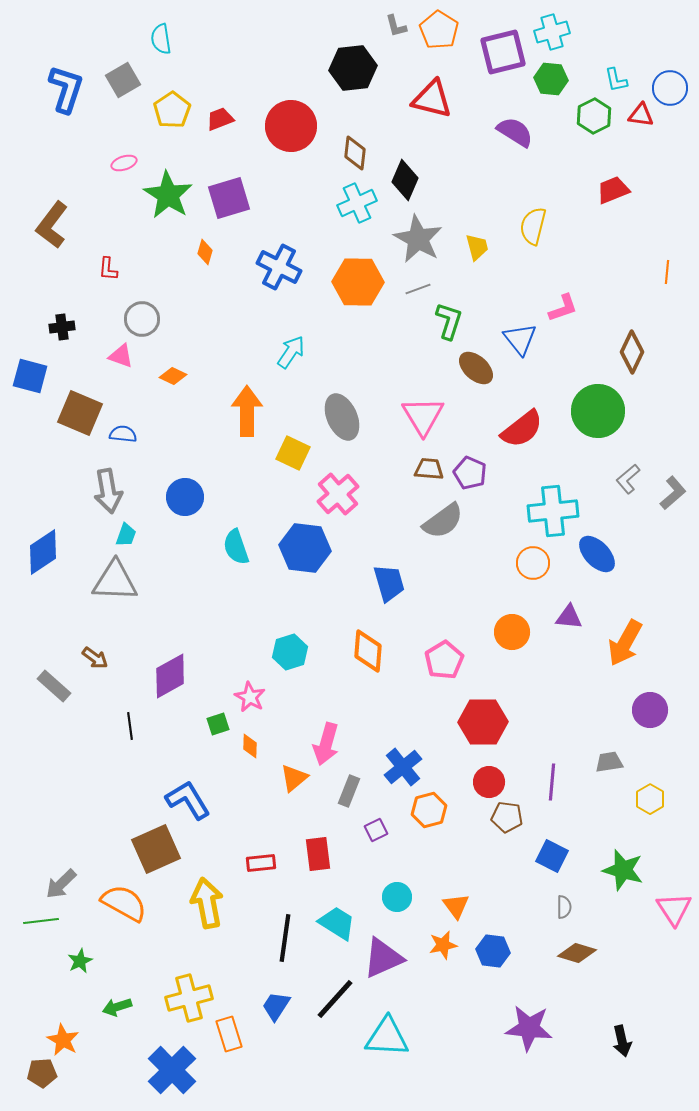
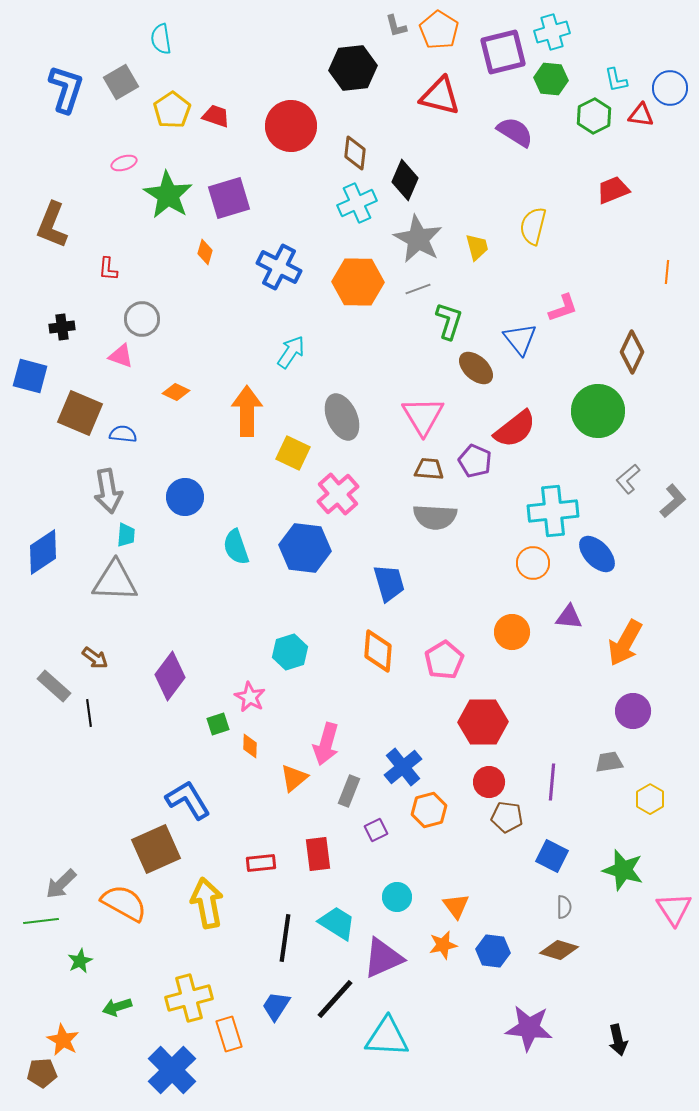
gray square at (123, 80): moved 2 px left, 2 px down
red triangle at (432, 99): moved 8 px right, 3 px up
red trapezoid at (220, 119): moved 4 px left, 3 px up; rotated 40 degrees clockwise
brown L-shape at (52, 225): rotated 15 degrees counterclockwise
orange diamond at (173, 376): moved 3 px right, 16 px down
red semicircle at (522, 429): moved 7 px left
purple pentagon at (470, 473): moved 5 px right, 12 px up
gray L-shape at (673, 493): moved 8 px down
gray semicircle at (443, 521): moved 8 px left, 4 px up; rotated 39 degrees clockwise
cyan trapezoid at (126, 535): rotated 15 degrees counterclockwise
orange diamond at (368, 651): moved 10 px right
purple diamond at (170, 676): rotated 24 degrees counterclockwise
purple circle at (650, 710): moved 17 px left, 1 px down
black line at (130, 726): moved 41 px left, 13 px up
brown diamond at (577, 953): moved 18 px left, 3 px up
black arrow at (622, 1041): moved 4 px left, 1 px up
